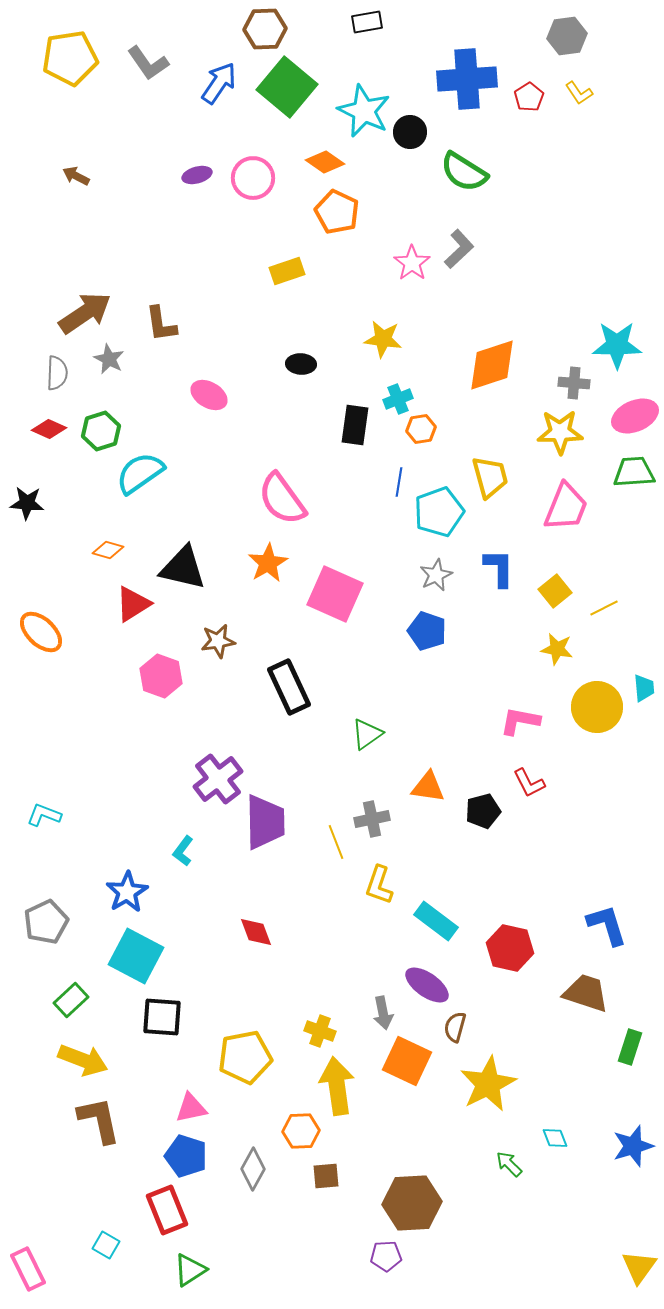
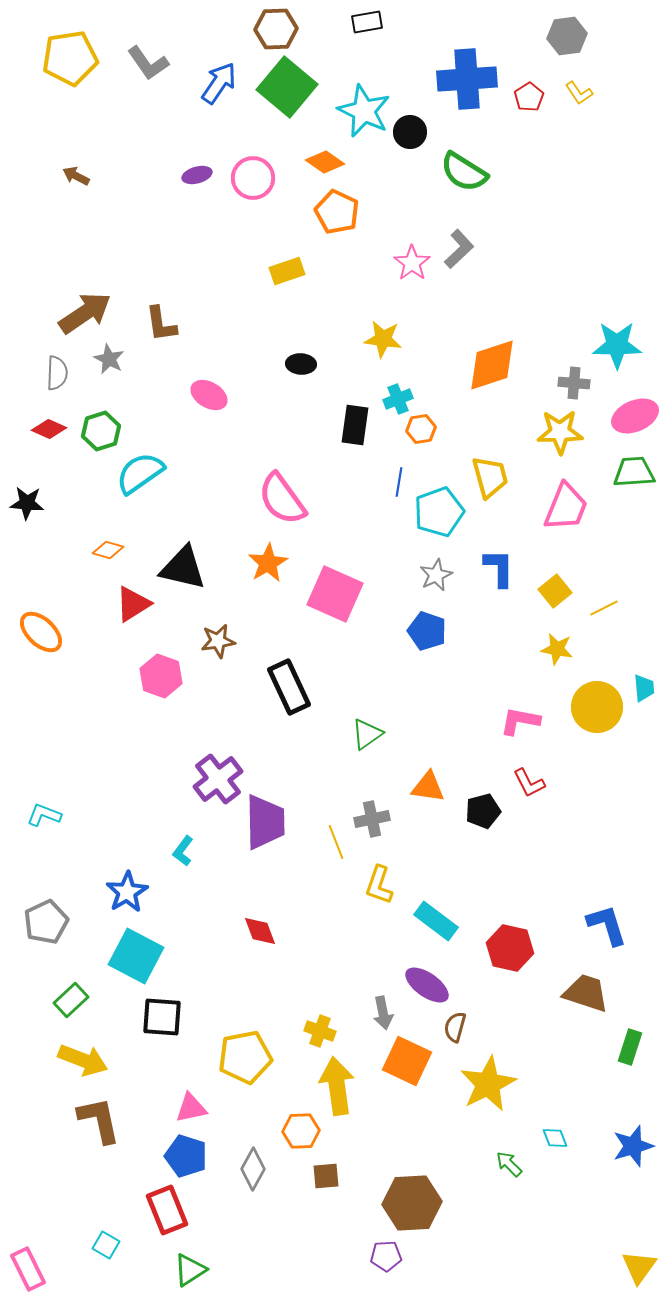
brown hexagon at (265, 29): moved 11 px right
red diamond at (256, 932): moved 4 px right, 1 px up
